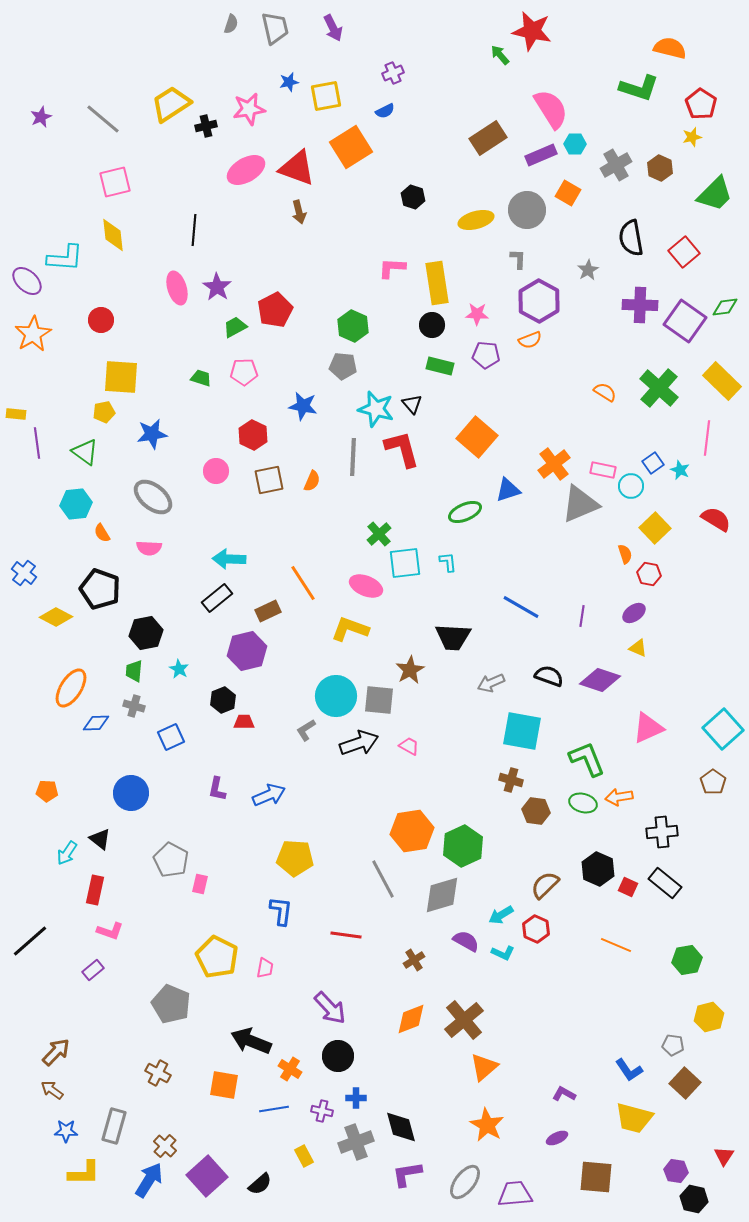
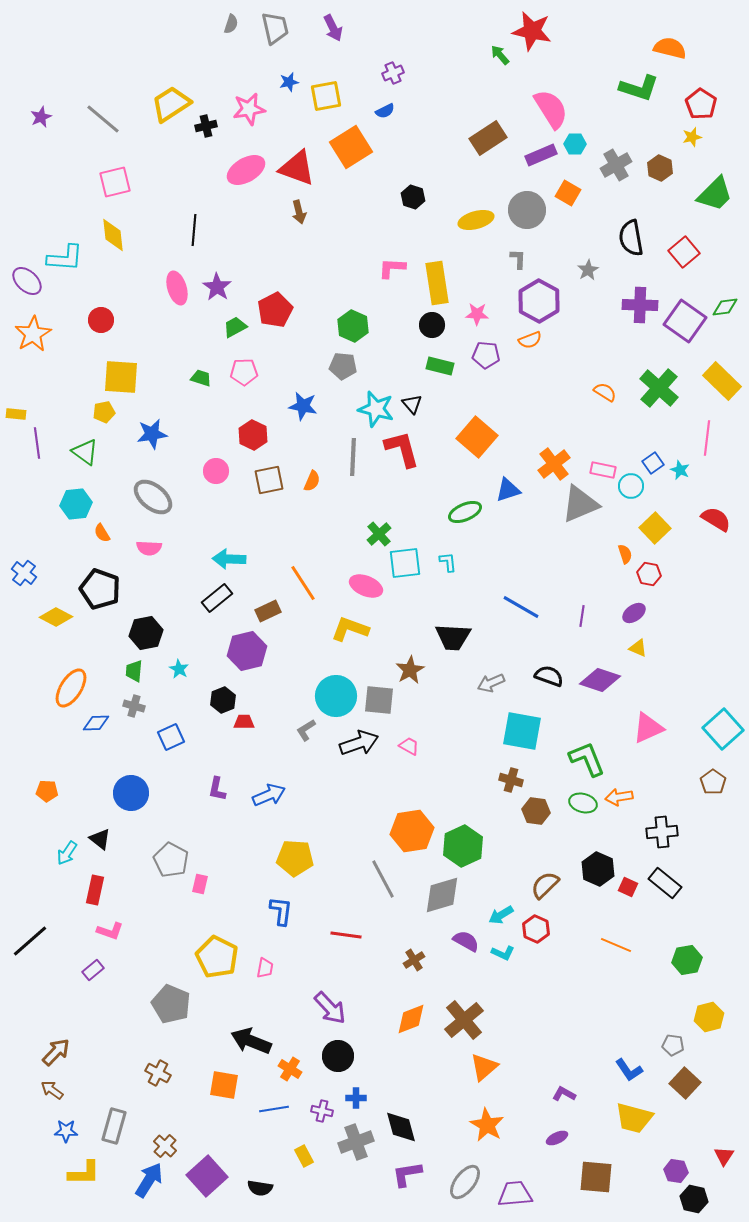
black semicircle at (260, 1184): moved 4 px down; rotated 50 degrees clockwise
